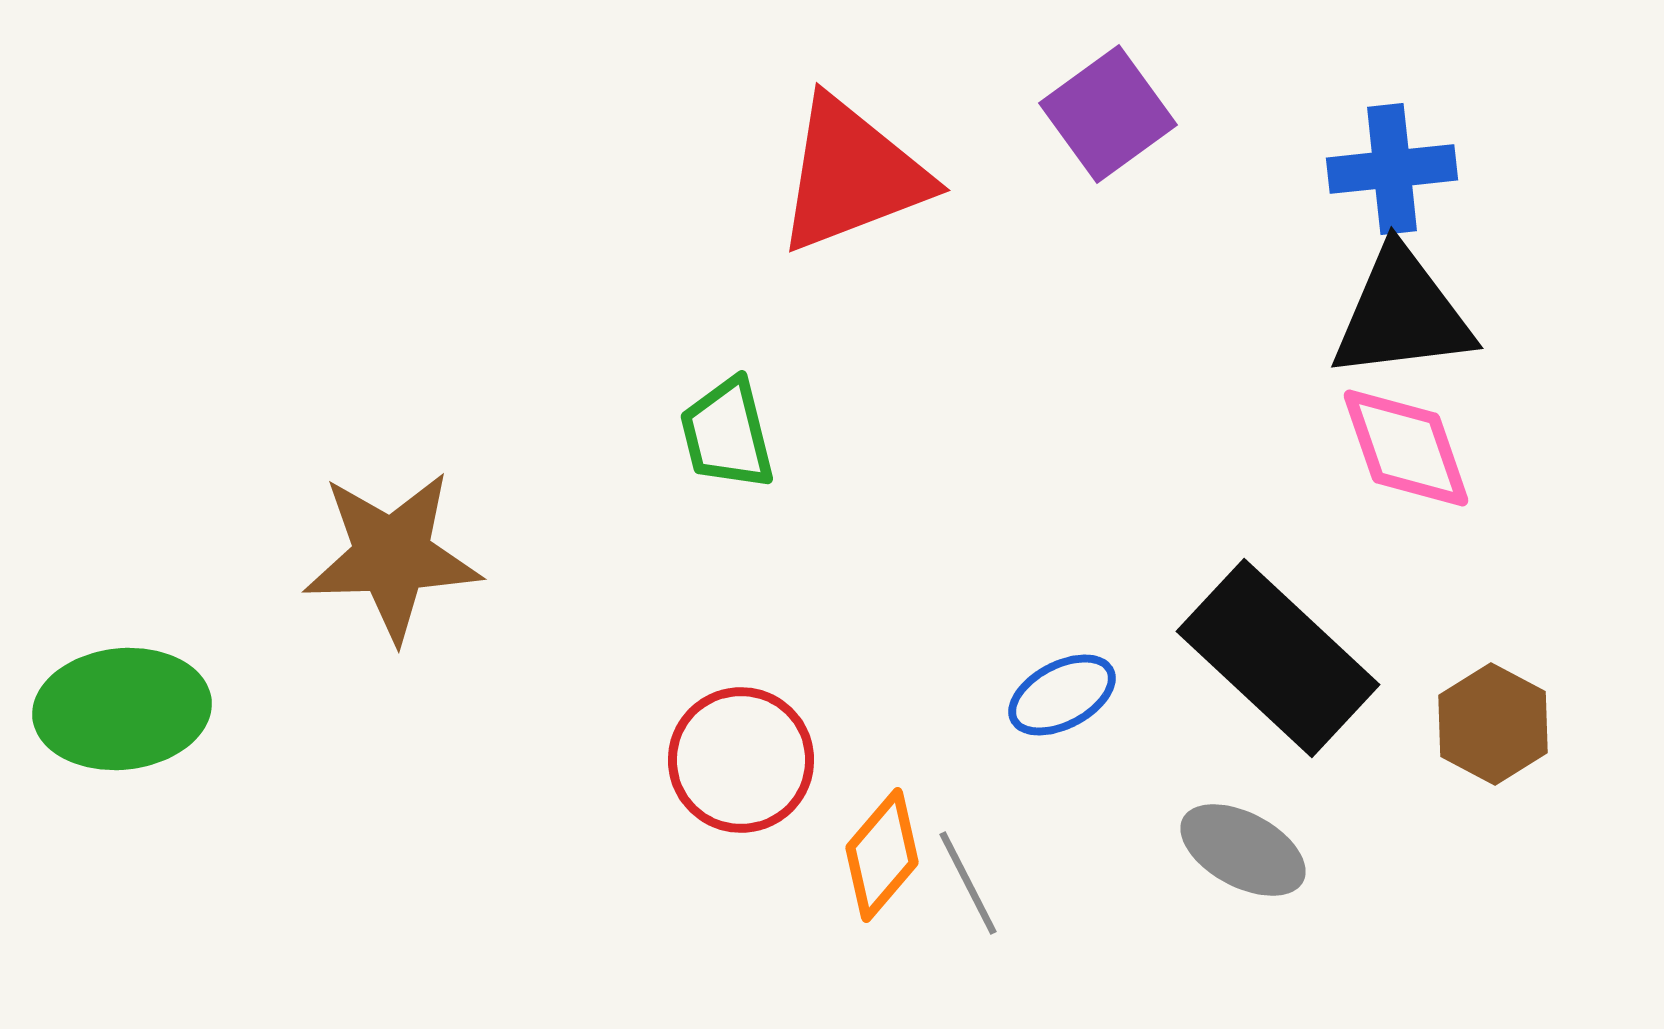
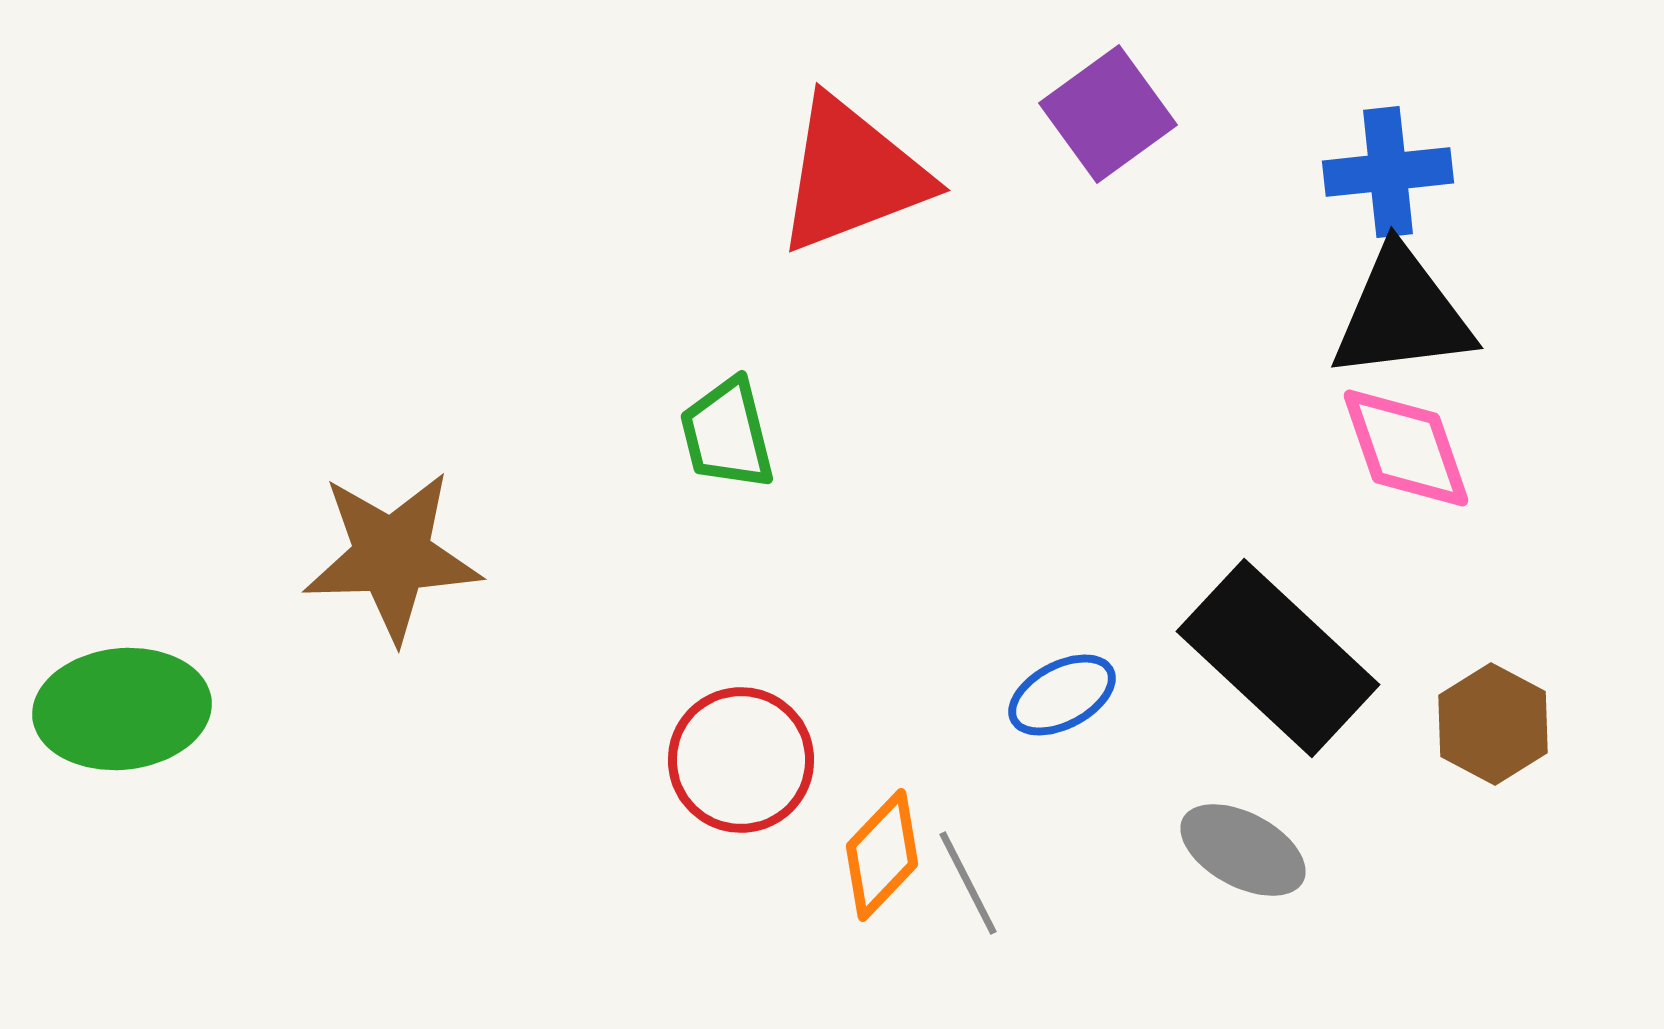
blue cross: moved 4 px left, 3 px down
orange diamond: rotated 3 degrees clockwise
